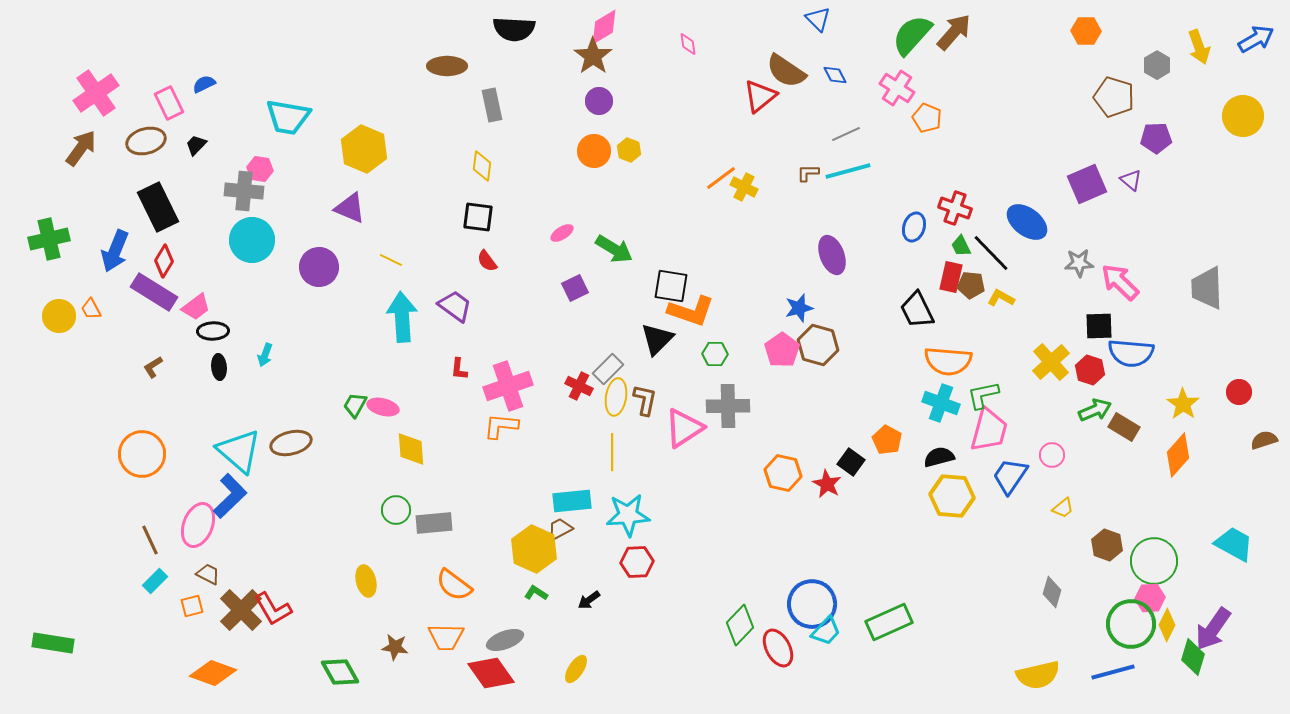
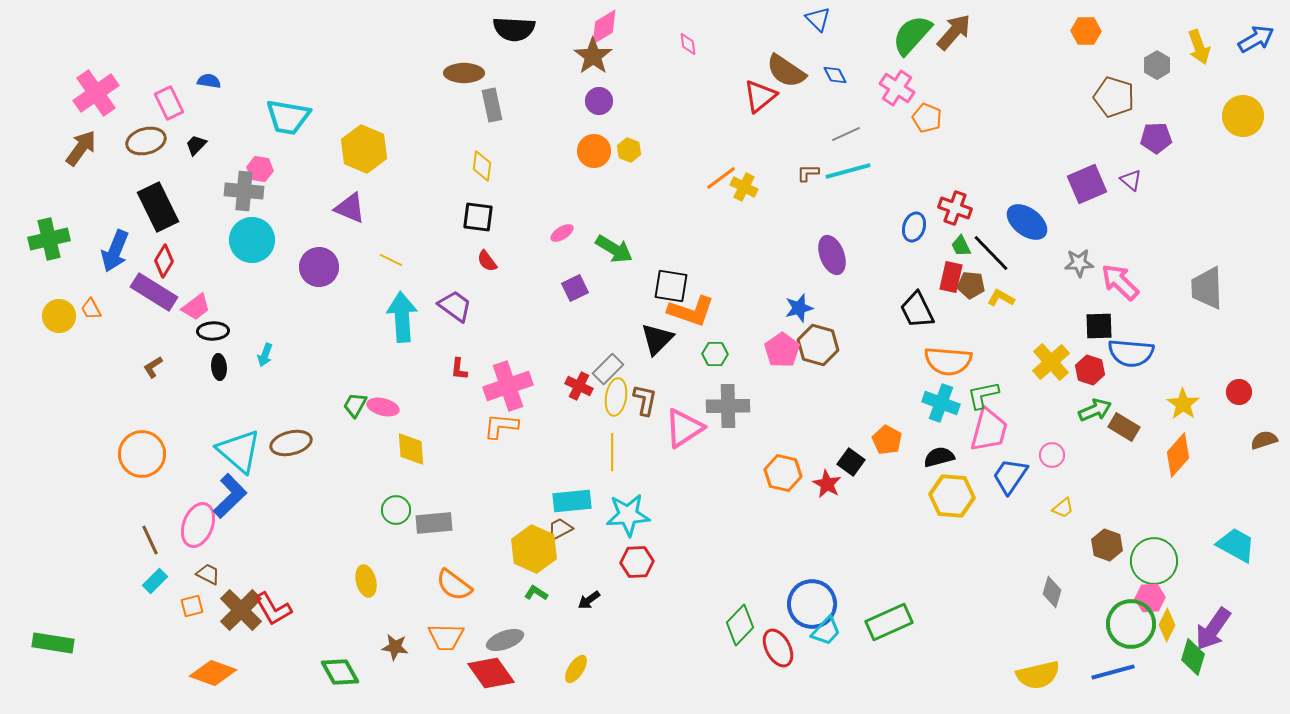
brown ellipse at (447, 66): moved 17 px right, 7 px down
blue semicircle at (204, 84): moved 5 px right, 3 px up; rotated 35 degrees clockwise
cyan trapezoid at (1234, 544): moved 2 px right, 1 px down
